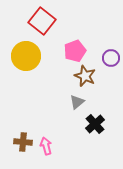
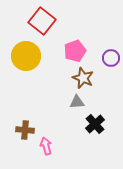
brown star: moved 2 px left, 2 px down
gray triangle: rotated 35 degrees clockwise
brown cross: moved 2 px right, 12 px up
